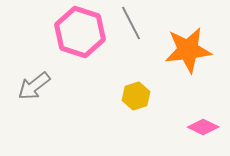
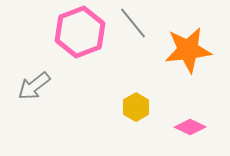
gray line: moved 2 px right; rotated 12 degrees counterclockwise
pink hexagon: rotated 21 degrees clockwise
yellow hexagon: moved 11 px down; rotated 12 degrees counterclockwise
pink diamond: moved 13 px left
